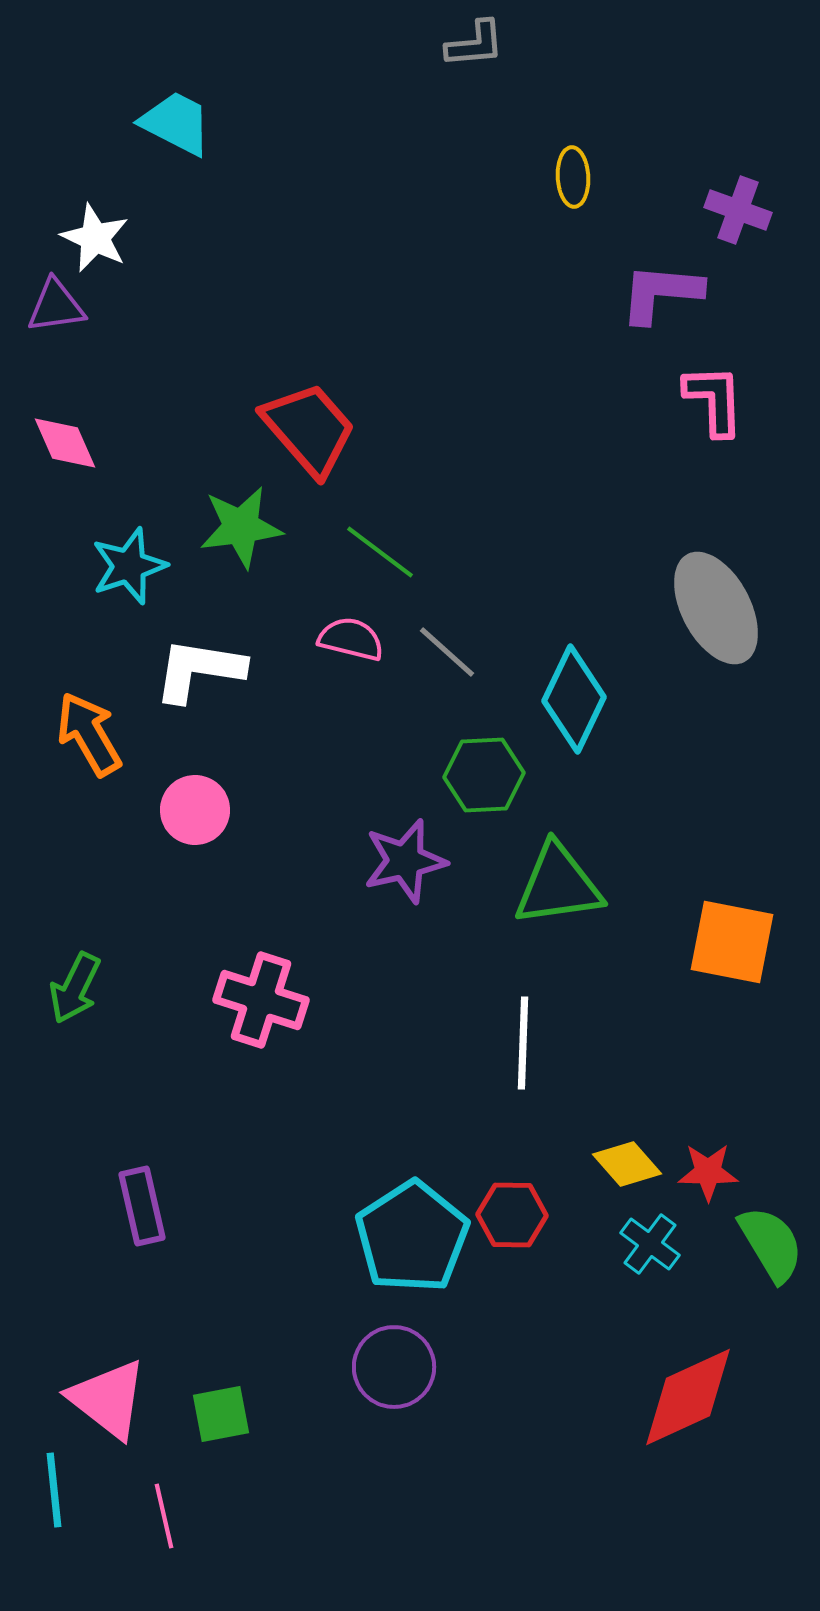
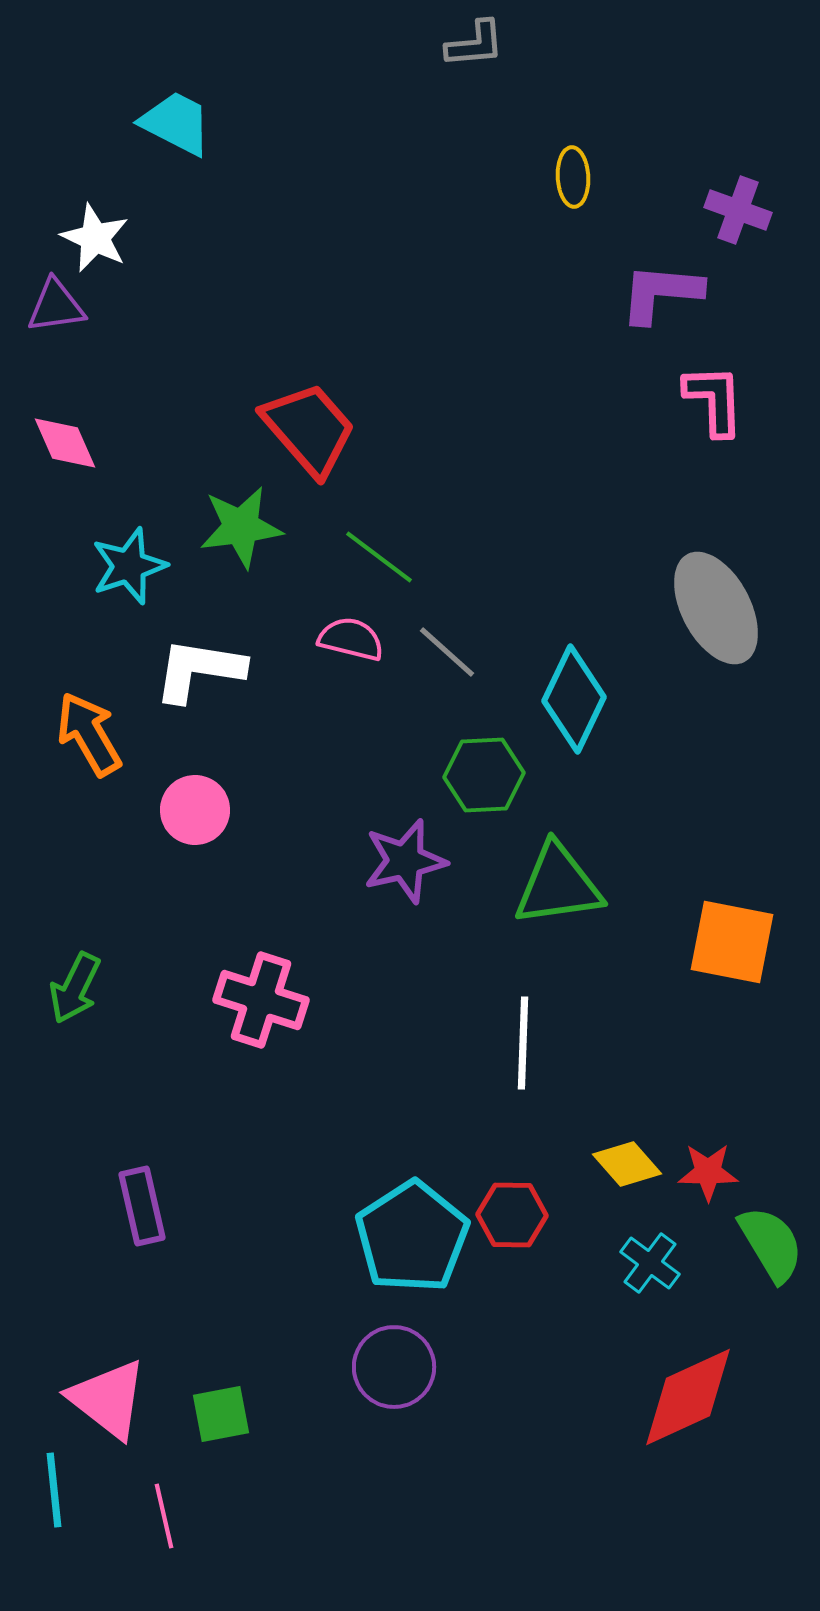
green line: moved 1 px left, 5 px down
cyan cross: moved 19 px down
